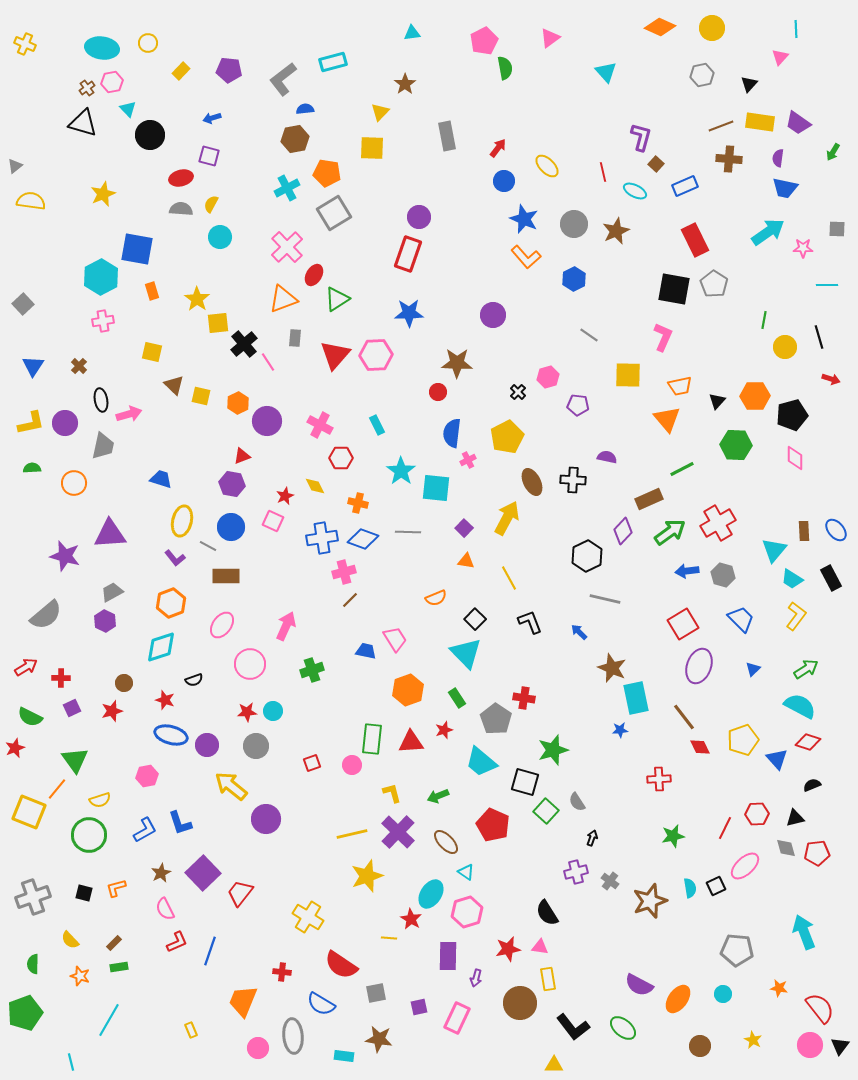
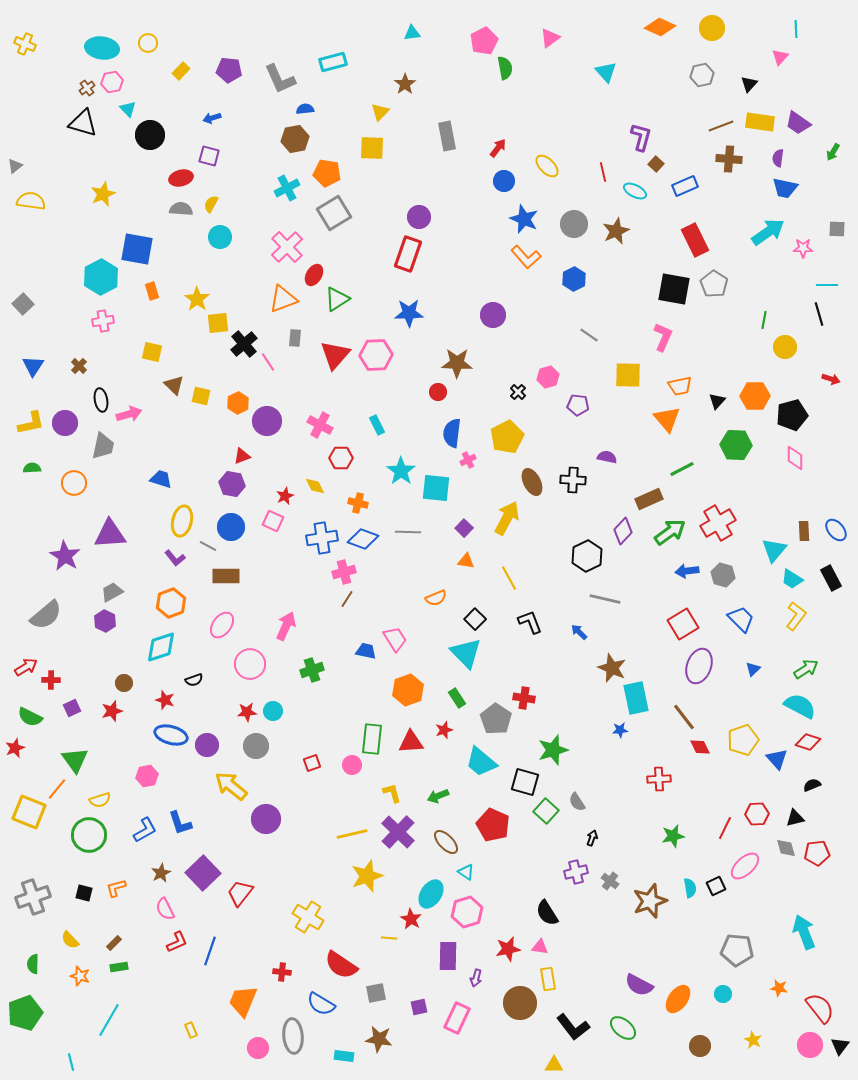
gray L-shape at (283, 79): moved 3 px left; rotated 76 degrees counterclockwise
black line at (819, 337): moved 23 px up
purple star at (65, 556): rotated 16 degrees clockwise
brown line at (350, 600): moved 3 px left, 1 px up; rotated 12 degrees counterclockwise
red cross at (61, 678): moved 10 px left, 2 px down
